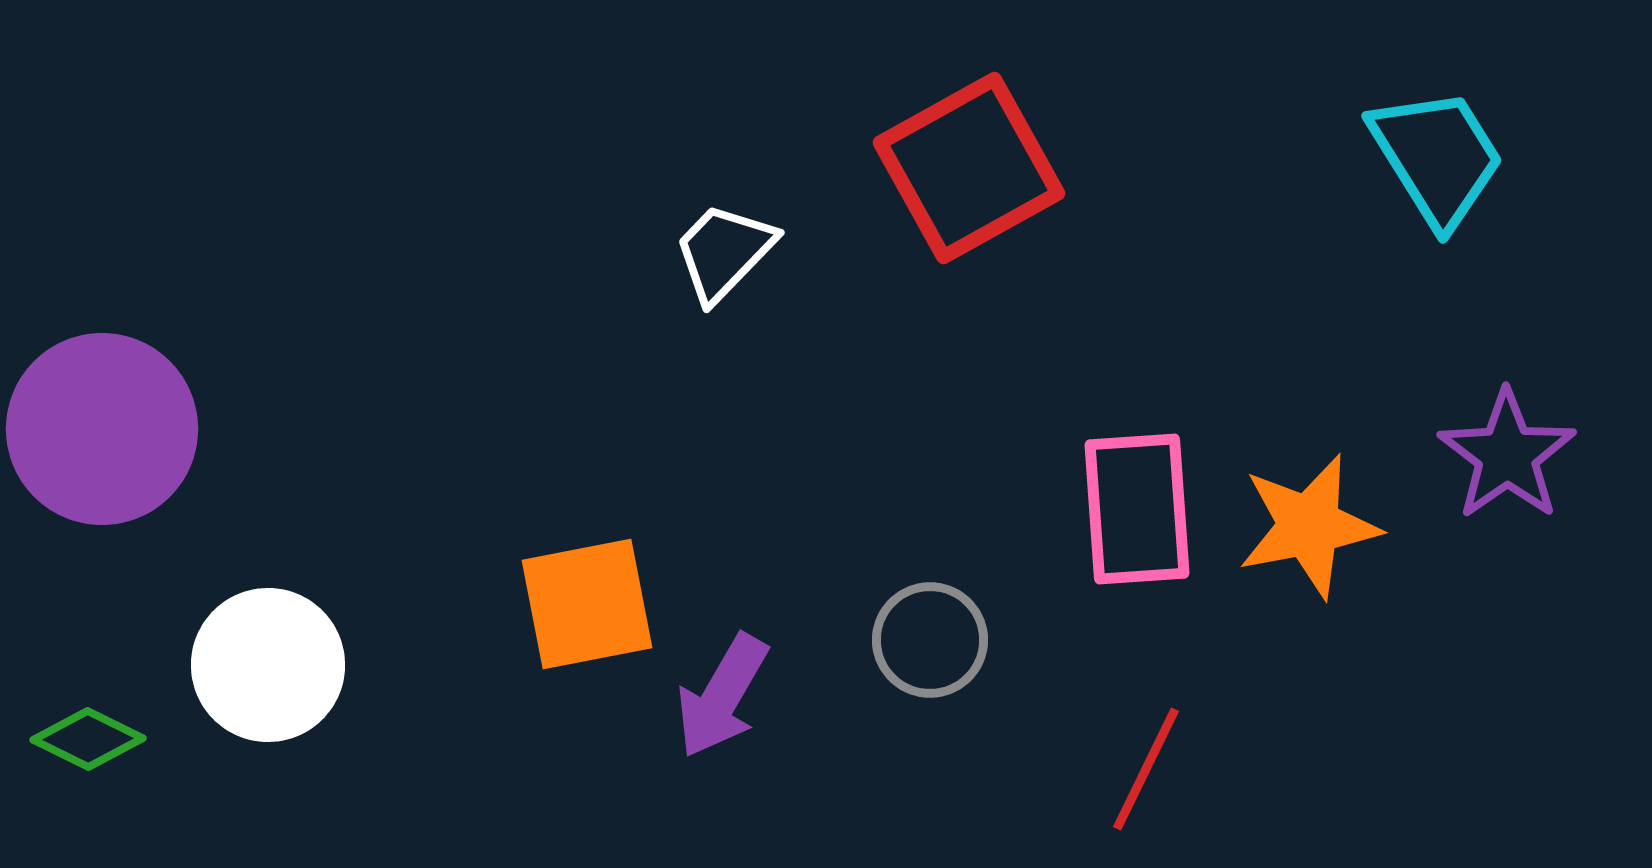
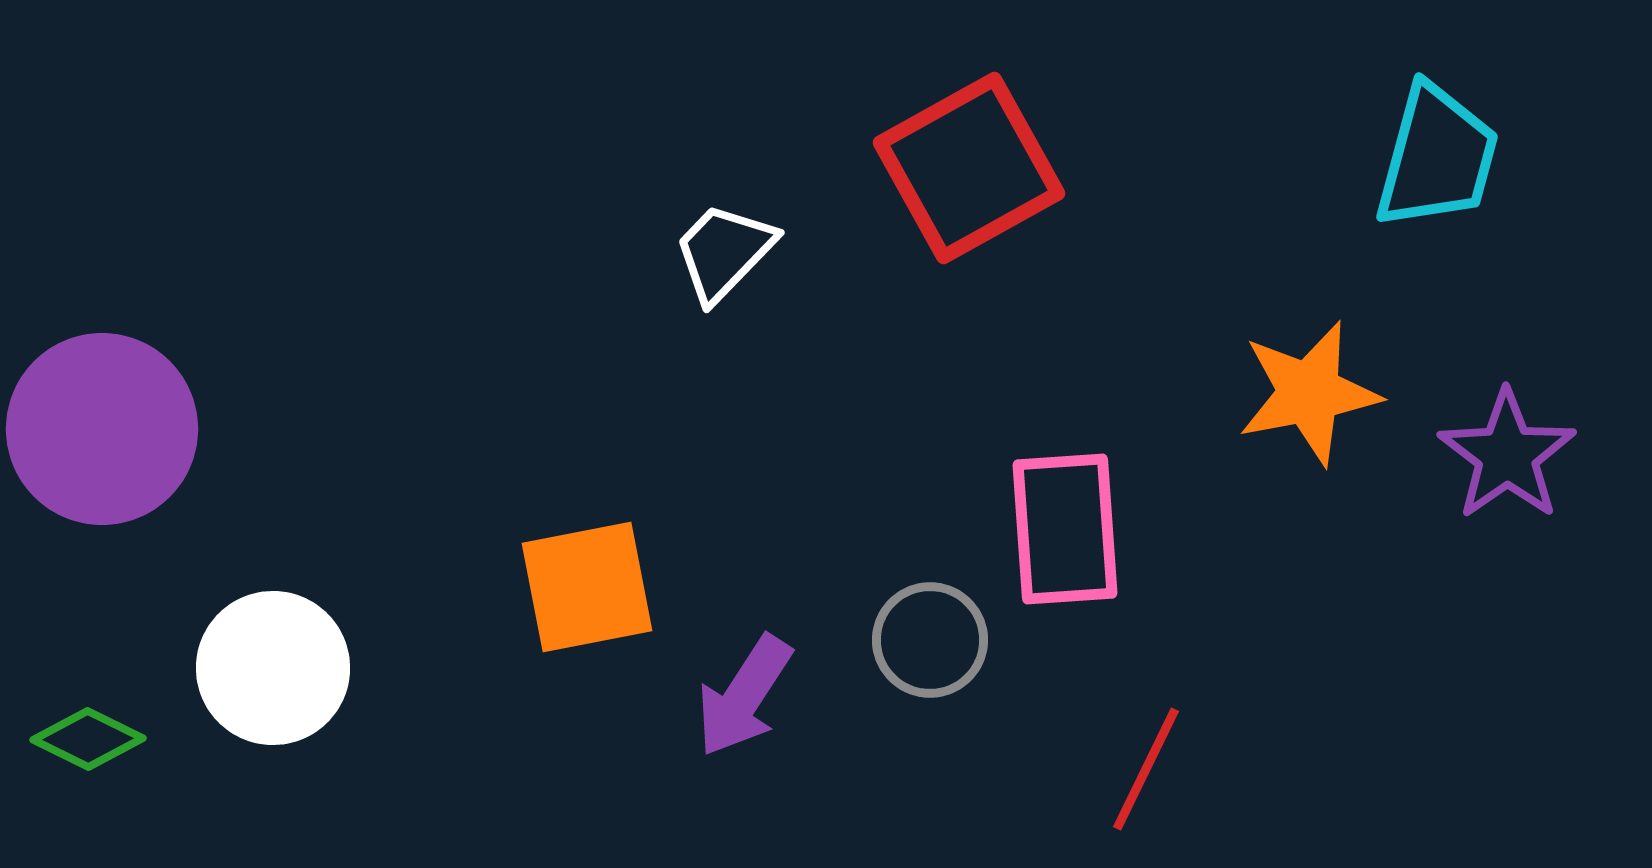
cyan trapezoid: rotated 47 degrees clockwise
pink rectangle: moved 72 px left, 20 px down
orange star: moved 133 px up
orange square: moved 17 px up
white circle: moved 5 px right, 3 px down
purple arrow: moved 22 px right; rotated 3 degrees clockwise
